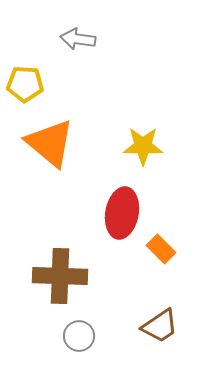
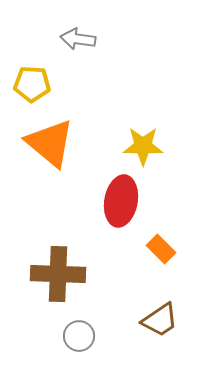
yellow pentagon: moved 7 px right
red ellipse: moved 1 px left, 12 px up
brown cross: moved 2 px left, 2 px up
brown trapezoid: moved 6 px up
